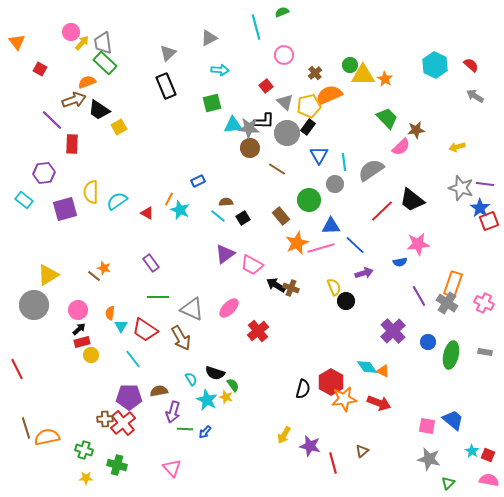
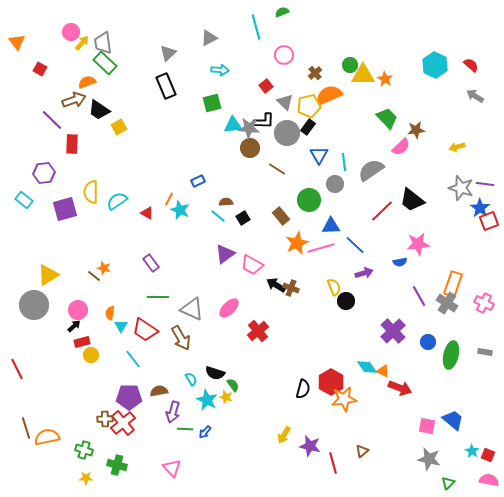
black arrow at (79, 329): moved 5 px left, 3 px up
red arrow at (379, 403): moved 21 px right, 15 px up
